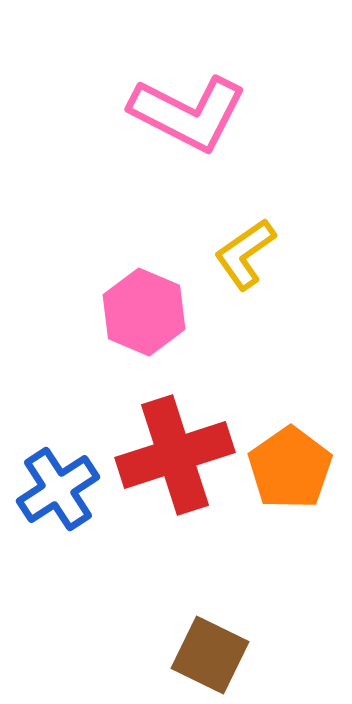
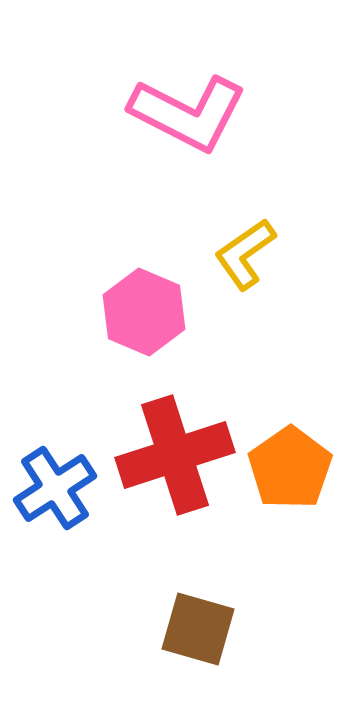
blue cross: moved 3 px left, 1 px up
brown square: moved 12 px left, 26 px up; rotated 10 degrees counterclockwise
